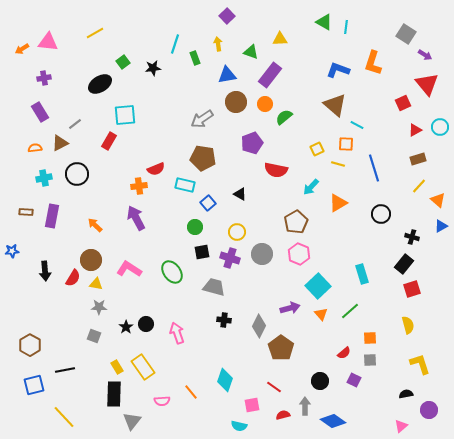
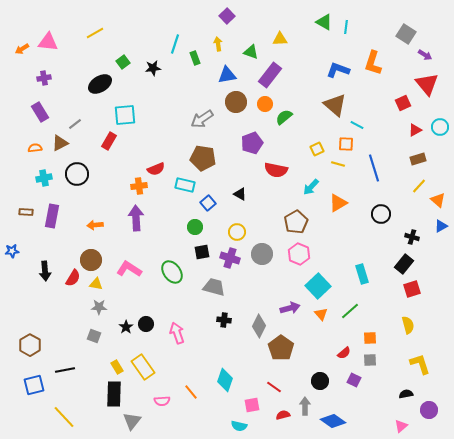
purple arrow at (136, 218): rotated 25 degrees clockwise
orange arrow at (95, 225): rotated 49 degrees counterclockwise
